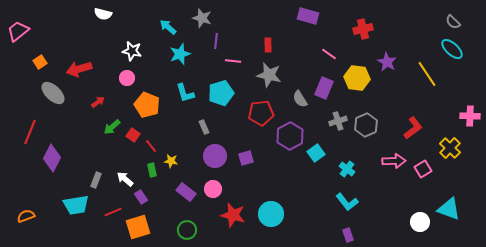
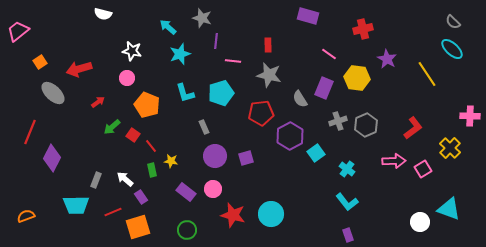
purple star at (387, 62): moved 3 px up
cyan trapezoid at (76, 205): rotated 8 degrees clockwise
